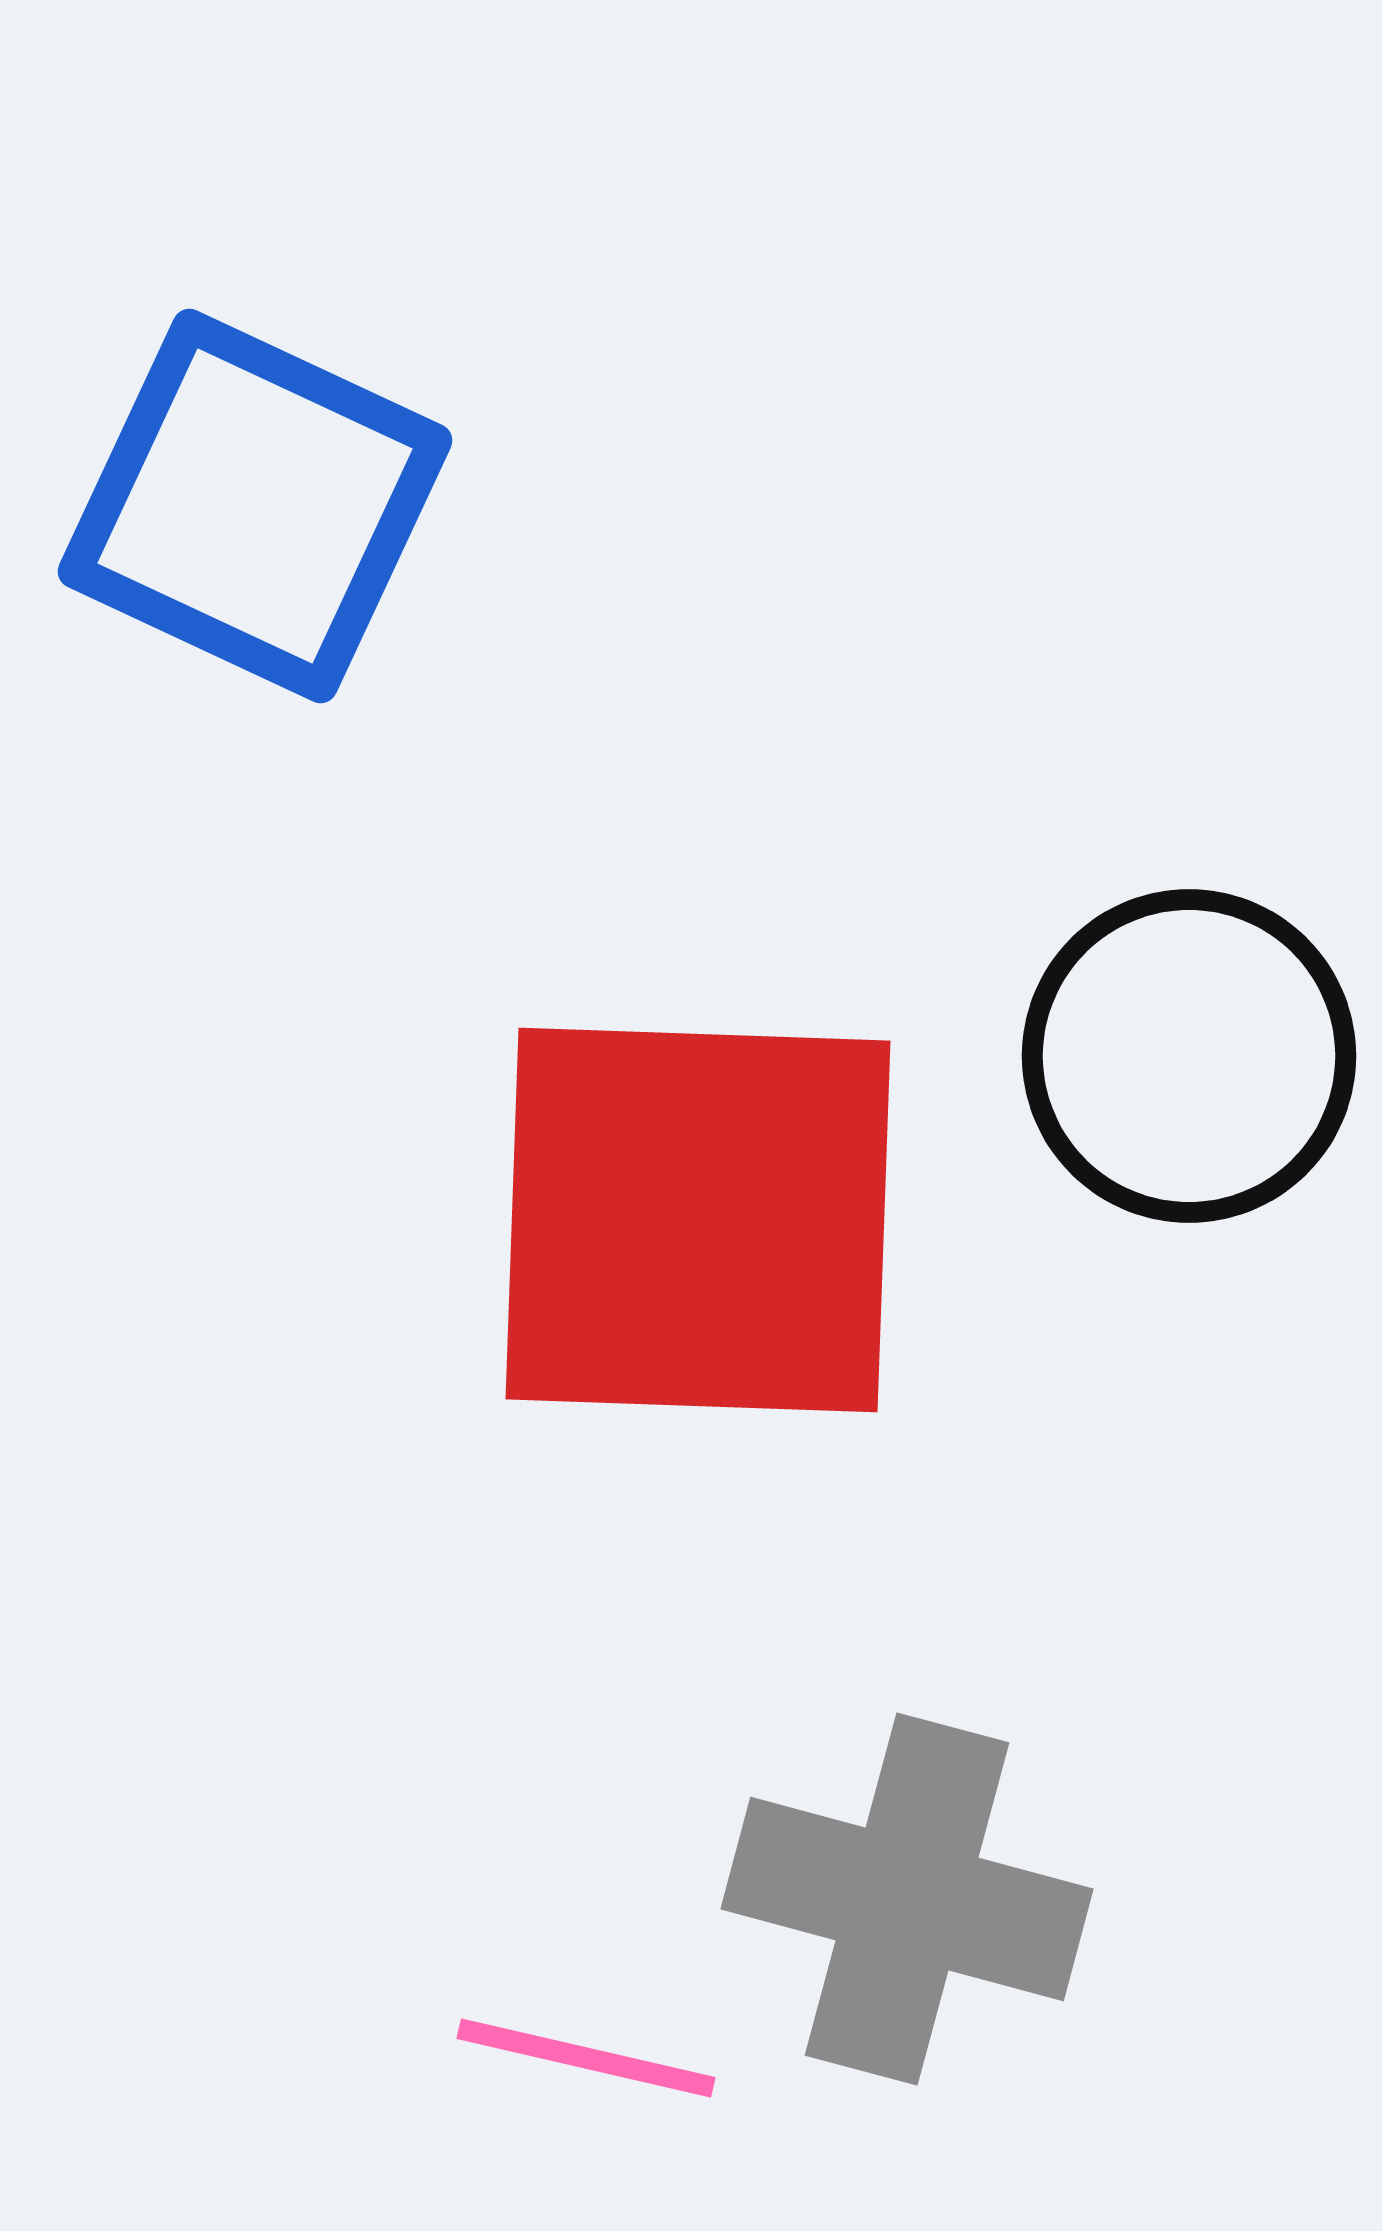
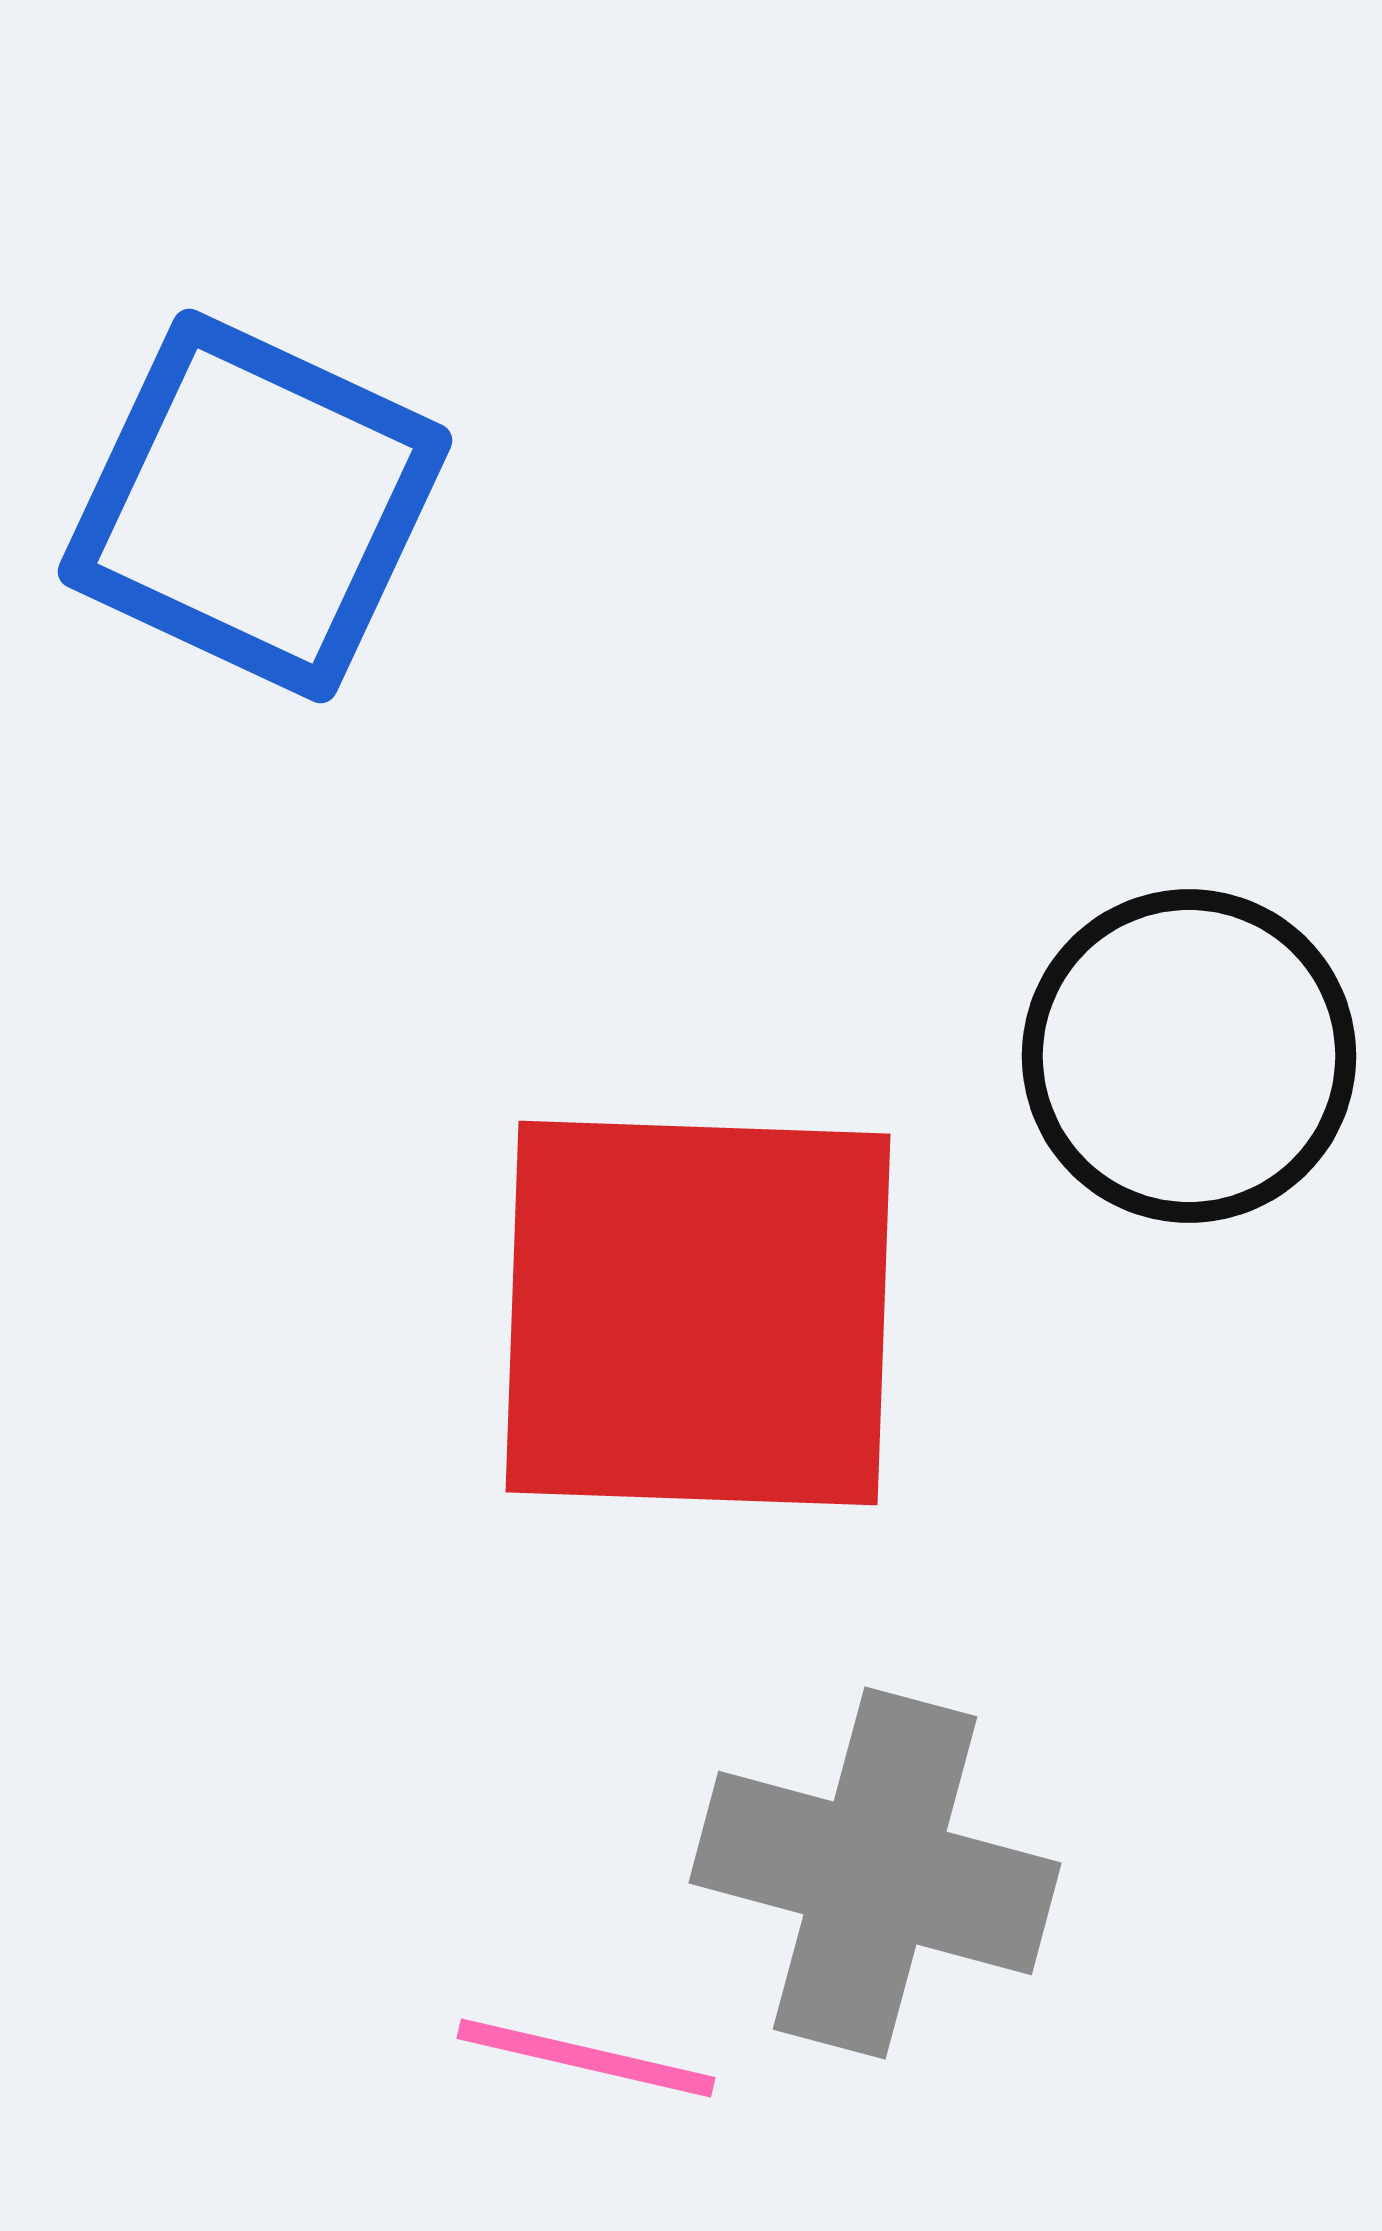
red square: moved 93 px down
gray cross: moved 32 px left, 26 px up
